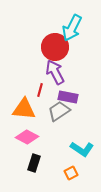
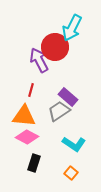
purple arrow: moved 16 px left, 12 px up
red line: moved 9 px left
purple rectangle: rotated 30 degrees clockwise
orange triangle: moved 7 px down
cyan L-shape: moved 8 px left, 5 px up
orange square: rotated 24 degrees counterclockwise
